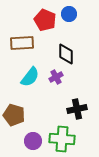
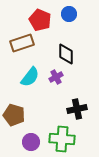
red pentagon: moved 5 px left
brown rectangle: rotated 15 degrees counterclockwise
purple circle: moved 2 px left, 1 px down
